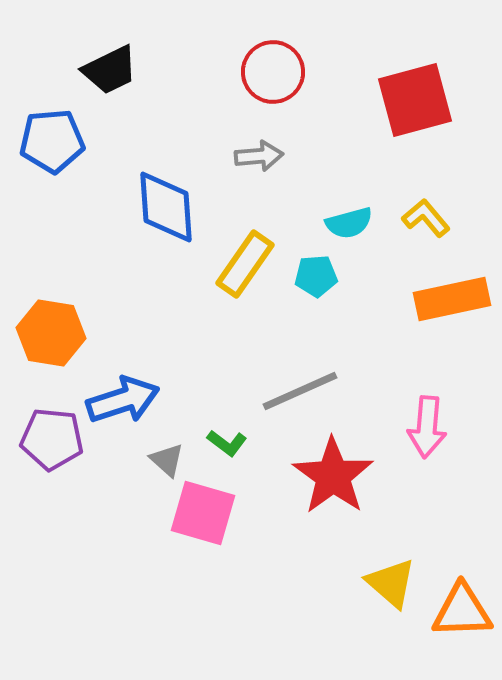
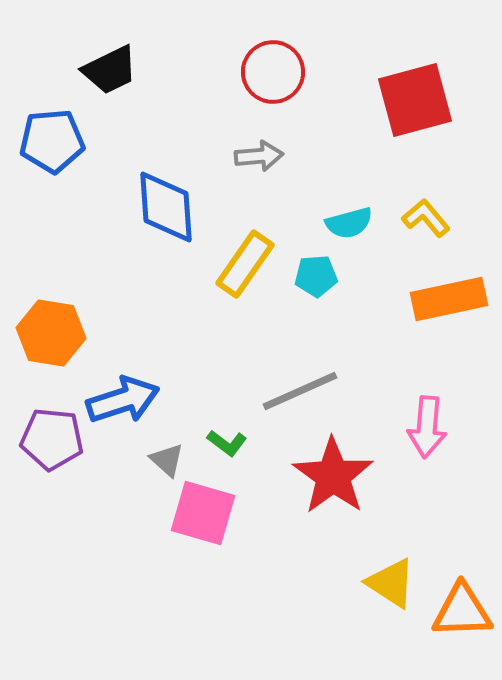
orange rectangle: moved 3 px left
yellow triangle: rotated 8 degrees counterclockwise
